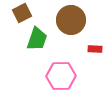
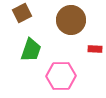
green trapezoid: moved 6 px left, 11 px down
